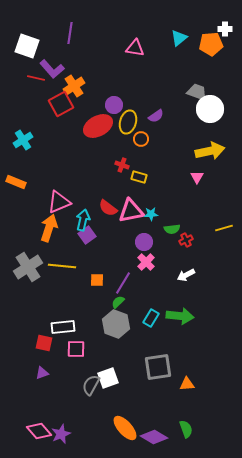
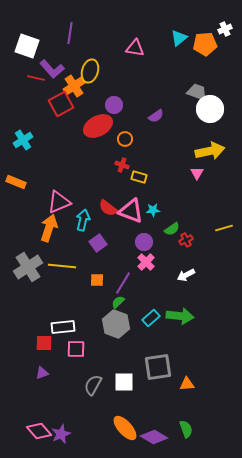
white cross at (225, 29): rotated 24 degrees counterclockwise
orange pentagon at (211, 44): moved 6 px left
yellow ellipse at (128, 122): moved 38 px left, 51 px up
orange circle at (141, 139): moved 16 px left
pink triangle at (197, 177): moved 4 px up
pink triangle at (131, 211): rotated 32 degrees clockwise
cyan star at (151, 214): moved 2 px right, 4 px up
green semicircle at (172, 229): rotated 28 degrees counterclockwise
purple square at (87, 235): moved 11 px right, 8 px down
cyan rectangle at (151, 318): rotated 18 degrees clockwise
red square at (44, 343): rotated 12 degrees counterclockwise
white square at (108, 378): moved 16 px right, 4 px down; rotated 20 degrees clockwise
gray semicircle at (91, 385): moved 2 px right
